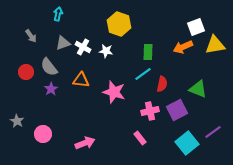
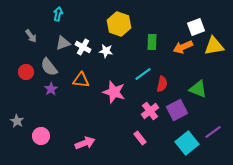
yellow triangle: moved 1 px left, 1 px down
green rectangle: moved 4 px right, 10 px up
pink cross: rotated 24 degrees counterclockwise
pink circle: moved 2 px left, 2 px down
